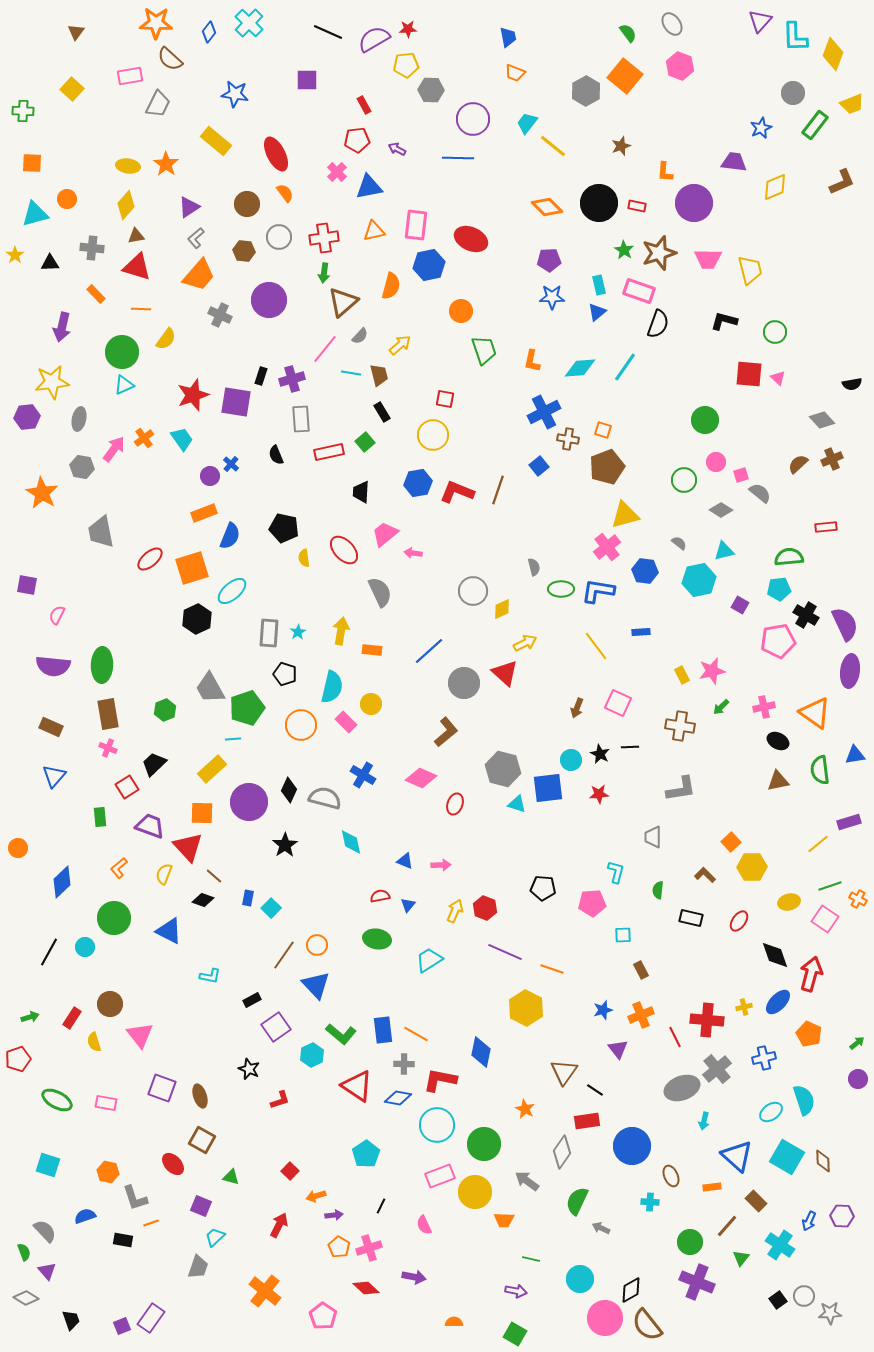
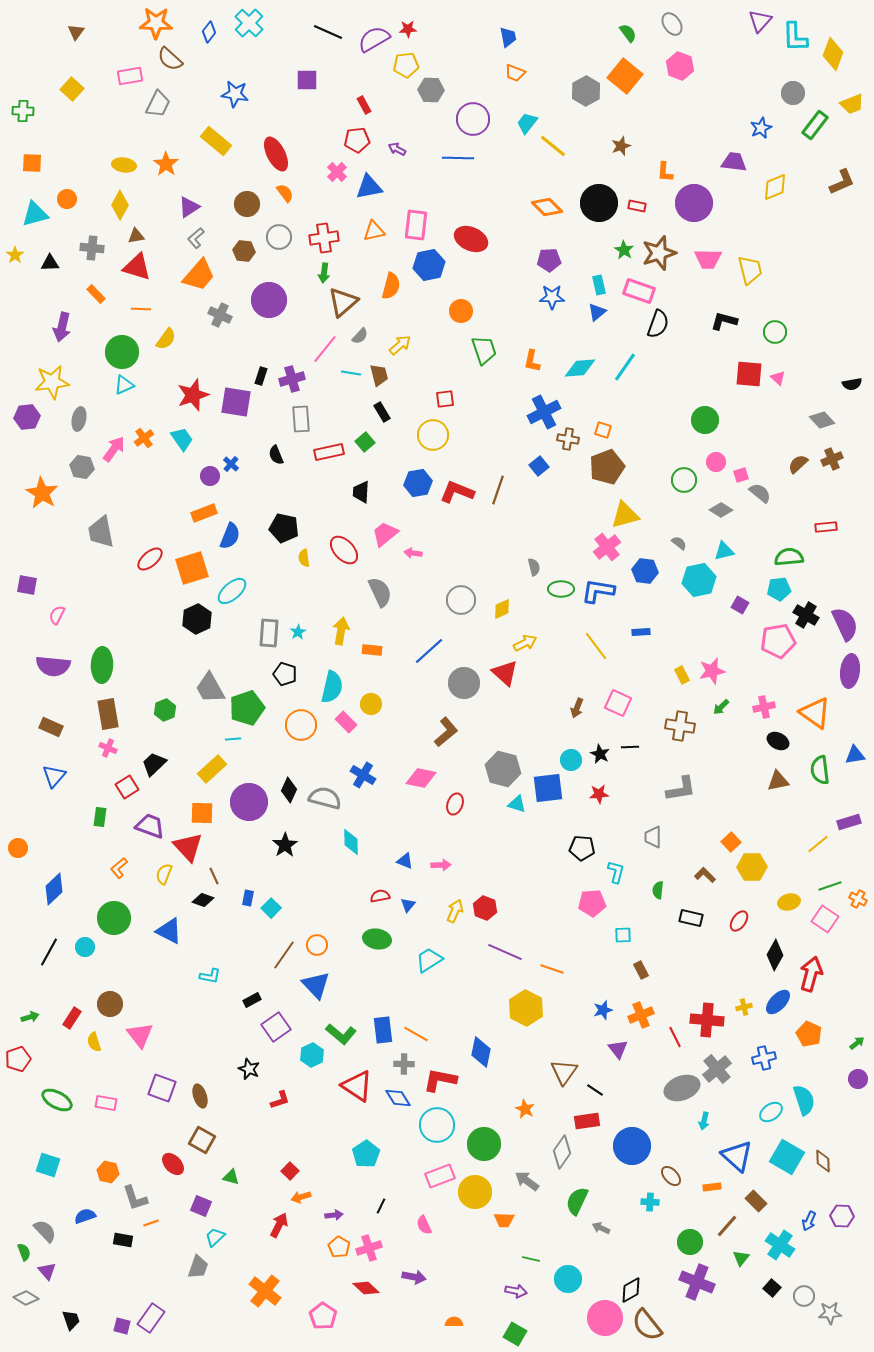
yellow ellipse at (128, 166): moved 4 px left, 1 px up
yellow diamond at (126, 205): moved 6 px left; rotated 12 degrees counterclockwise
red square at (445, 399): rotated 18 degrees counterclockwise
gray circle at (473, 591): moved 12 px left, 9 px down
pink diamond at (421, 778): rotated 12 degrees counterclockwise
green rectangle at (100, 817): rotated 12 degrees clockwise
cyan diamond at (351, 842): rotated 12 degrees clockwise
brown line at (214, 876): rotated 24 degrees clockwise
blue diamond at (62, 882): moved 8 px left, 7 px down
black pentagon at (543, 888): moved 39 px right, 40 px up
black diamond at (775, 955): rotated 48 degrees clockwise
blue diamond at (398, 1098): rotated 48 degrees clockwise
brown ellipse at (671, 1176): rotated 20 degrees counterclockwise
orange arrow at (316, 1196): moved 15 px left, 1 px down
cyan circle at (580, 1279): moved 12 px left
black square at (778, 1300): moved 6 px left, 12 px up; rotated 12 degrees counterclockwise
purple square at (122, 1326): rotated 36 degrees clockwise
